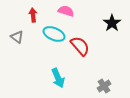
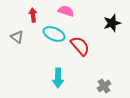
black star: rotated 18 degrees clockwise
cyan arrow: rotated 24 degrees clockwise
